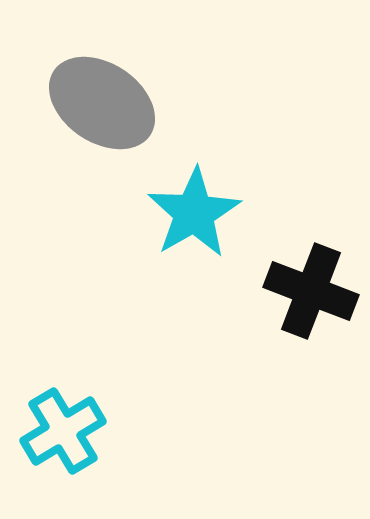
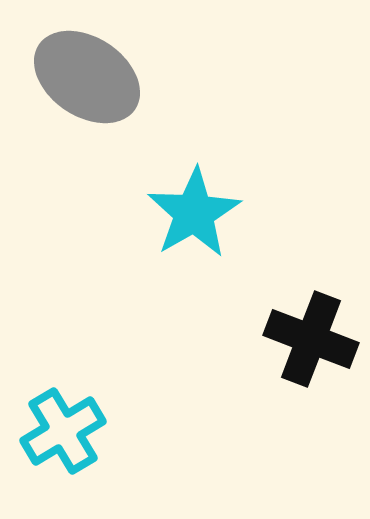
gray ellipse: moved 15 px left, 26 px up
black cross: moved 48 px down
